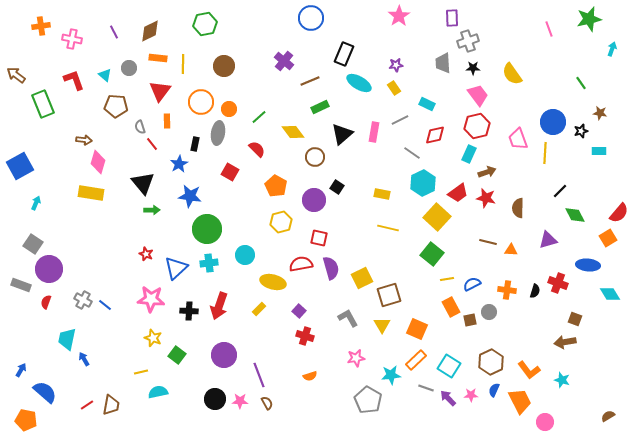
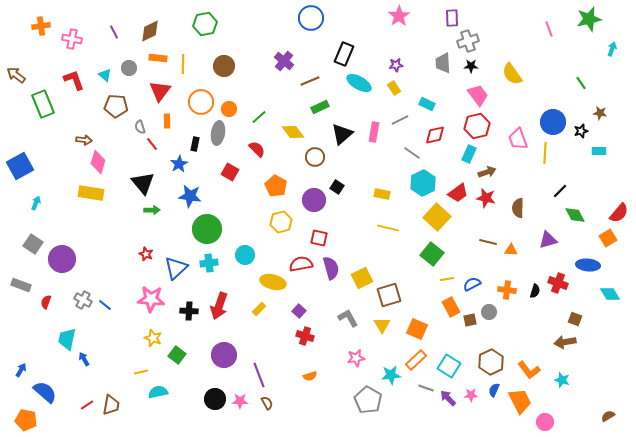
black star at (473, 68): moved 2 px left, 2 px up
purple circle at (49, 269): moved 13 px right, 10 px up
